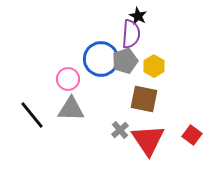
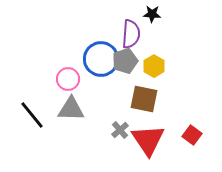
black star: moved 14 px right, 2 px up; rotated 24 degrees counterclockwise
